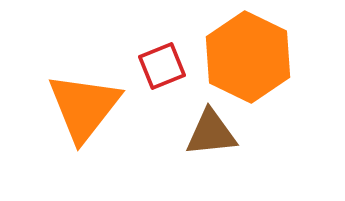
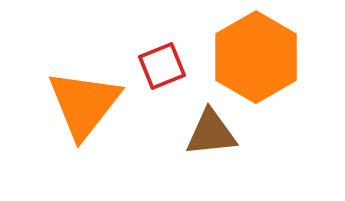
orange hexagon: moved 8 px right; rotated 4 degrees clockwise
orange triangle: moved 3 px up
